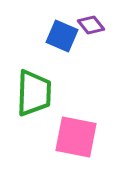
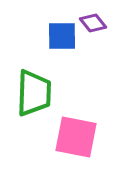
purple diamond: moved 2 px right, 2 px up
blue square: rotated 24 degrees counterclockwise
